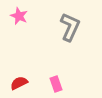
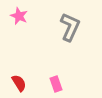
red semicircle: rotated 84 degrees clockwise
